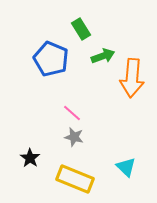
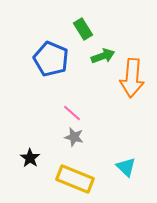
green rectangle: moved 2 px right
